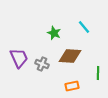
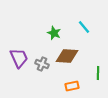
brown diamond: moved 3 px left
